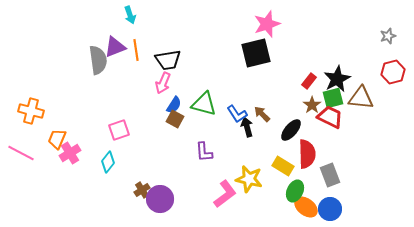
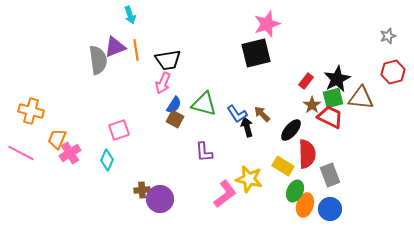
red rectangle: moved 3 px left
cyan diamond: moved 1 px left, 2 px up; rotated 15 degrees counterclockwise
brown cross: rotated 28 degrees clockwise
orange ellipse: moved 1 px left, 2 px up; rotated 70 degrees clockwise
